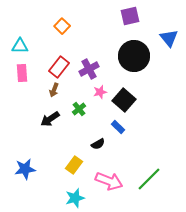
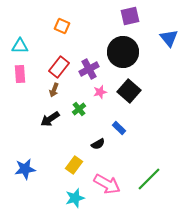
orange square: rotated 21 degrees counterclockwise
black circle: moved 11 px left, 4 px up
pink rectangle: moved 2 px left, 1 px down
black square: moved 5 px right, 9 px up
blue rectangle: moved 1 px right, 1 px down
pink arrow: moved 2 px left, 3 px down; rotated 8 degrees clockwise
